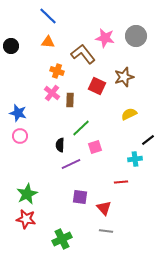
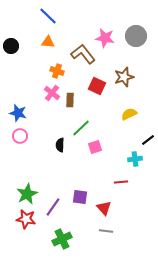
purple line: moved 18 px left, 43 px down; rotated 30 degrees counterclockwise
